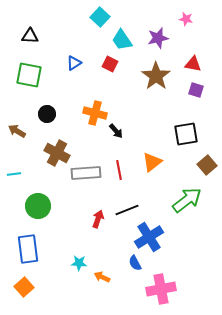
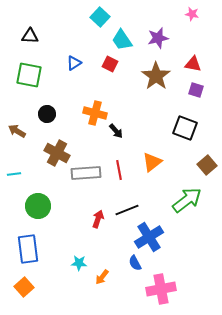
pink star: moved 6 px right, 5 px up
black square: moved 1 px left, 6 px up; rotated 30 degrees clockwise
orange arrow: rotated 77 degrees counterclockwise
